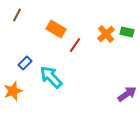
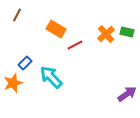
red line: rotated 28 degrees clockwise
orange star: moved 8 px up
